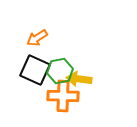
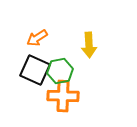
yellow arrow: moved 10 px right, 34 px up; rotated 100 degrees counterclockwise
